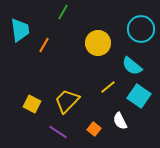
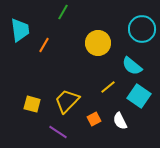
cyan circle: moved 1 px right
yellow square: rotated 12 degrees counterclockwise
orange square: moved 10 px up; rotated 24 degrees clockwise
